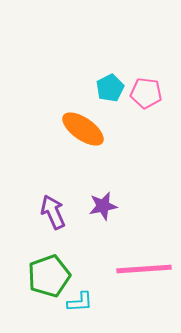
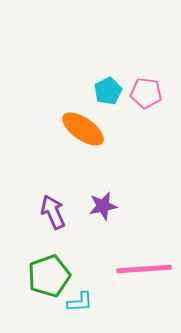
cyan pentagon: moved 2 px left, 3 px down
